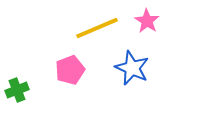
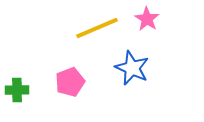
pink star: moved 2 px up
pink pentagon: moved 12 px down
green cross: rotated 20 degrees clockwise
